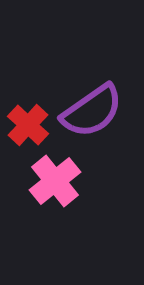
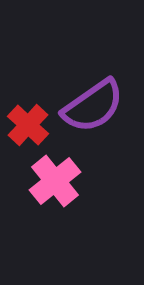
purple semicircle: moved 1 px right, 5 px up
